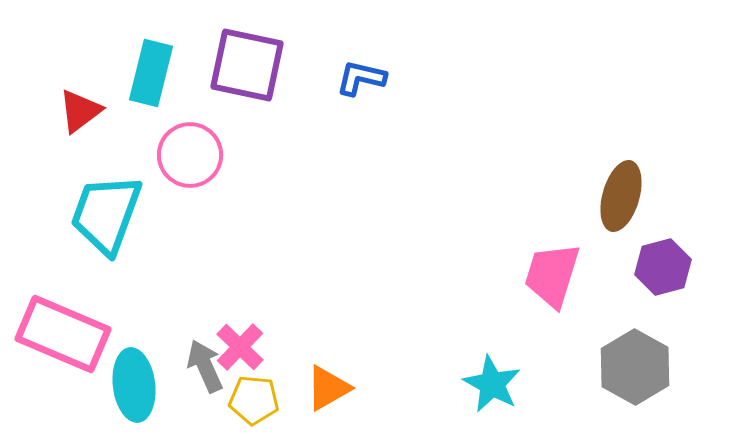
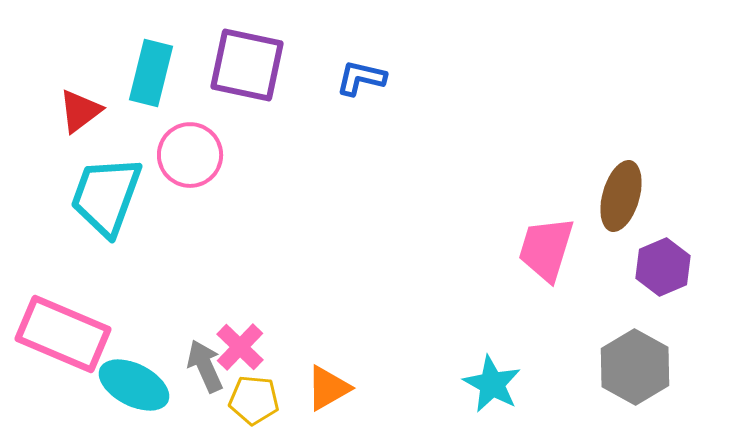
cyan trapezoid: moved 18 px up
purple hexagon: rotated 8 degrees counterclockwise
pink trapezoid: moved 6 px left, 26 px up
cyan ellipse: rotated 56 degrees counterclockwise
